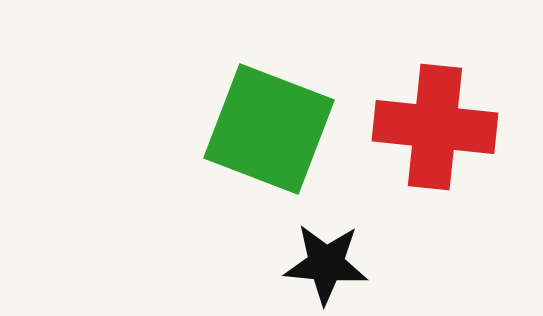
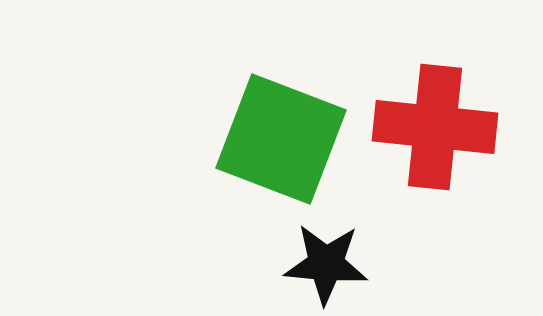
green square: moved 12 px right, 10 px down
